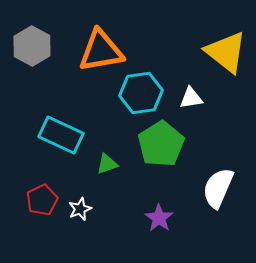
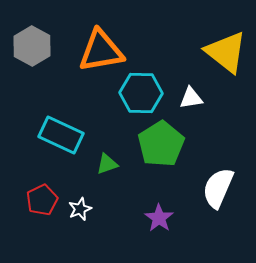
cyan hexagon: rotated 9 degrees clockwise
